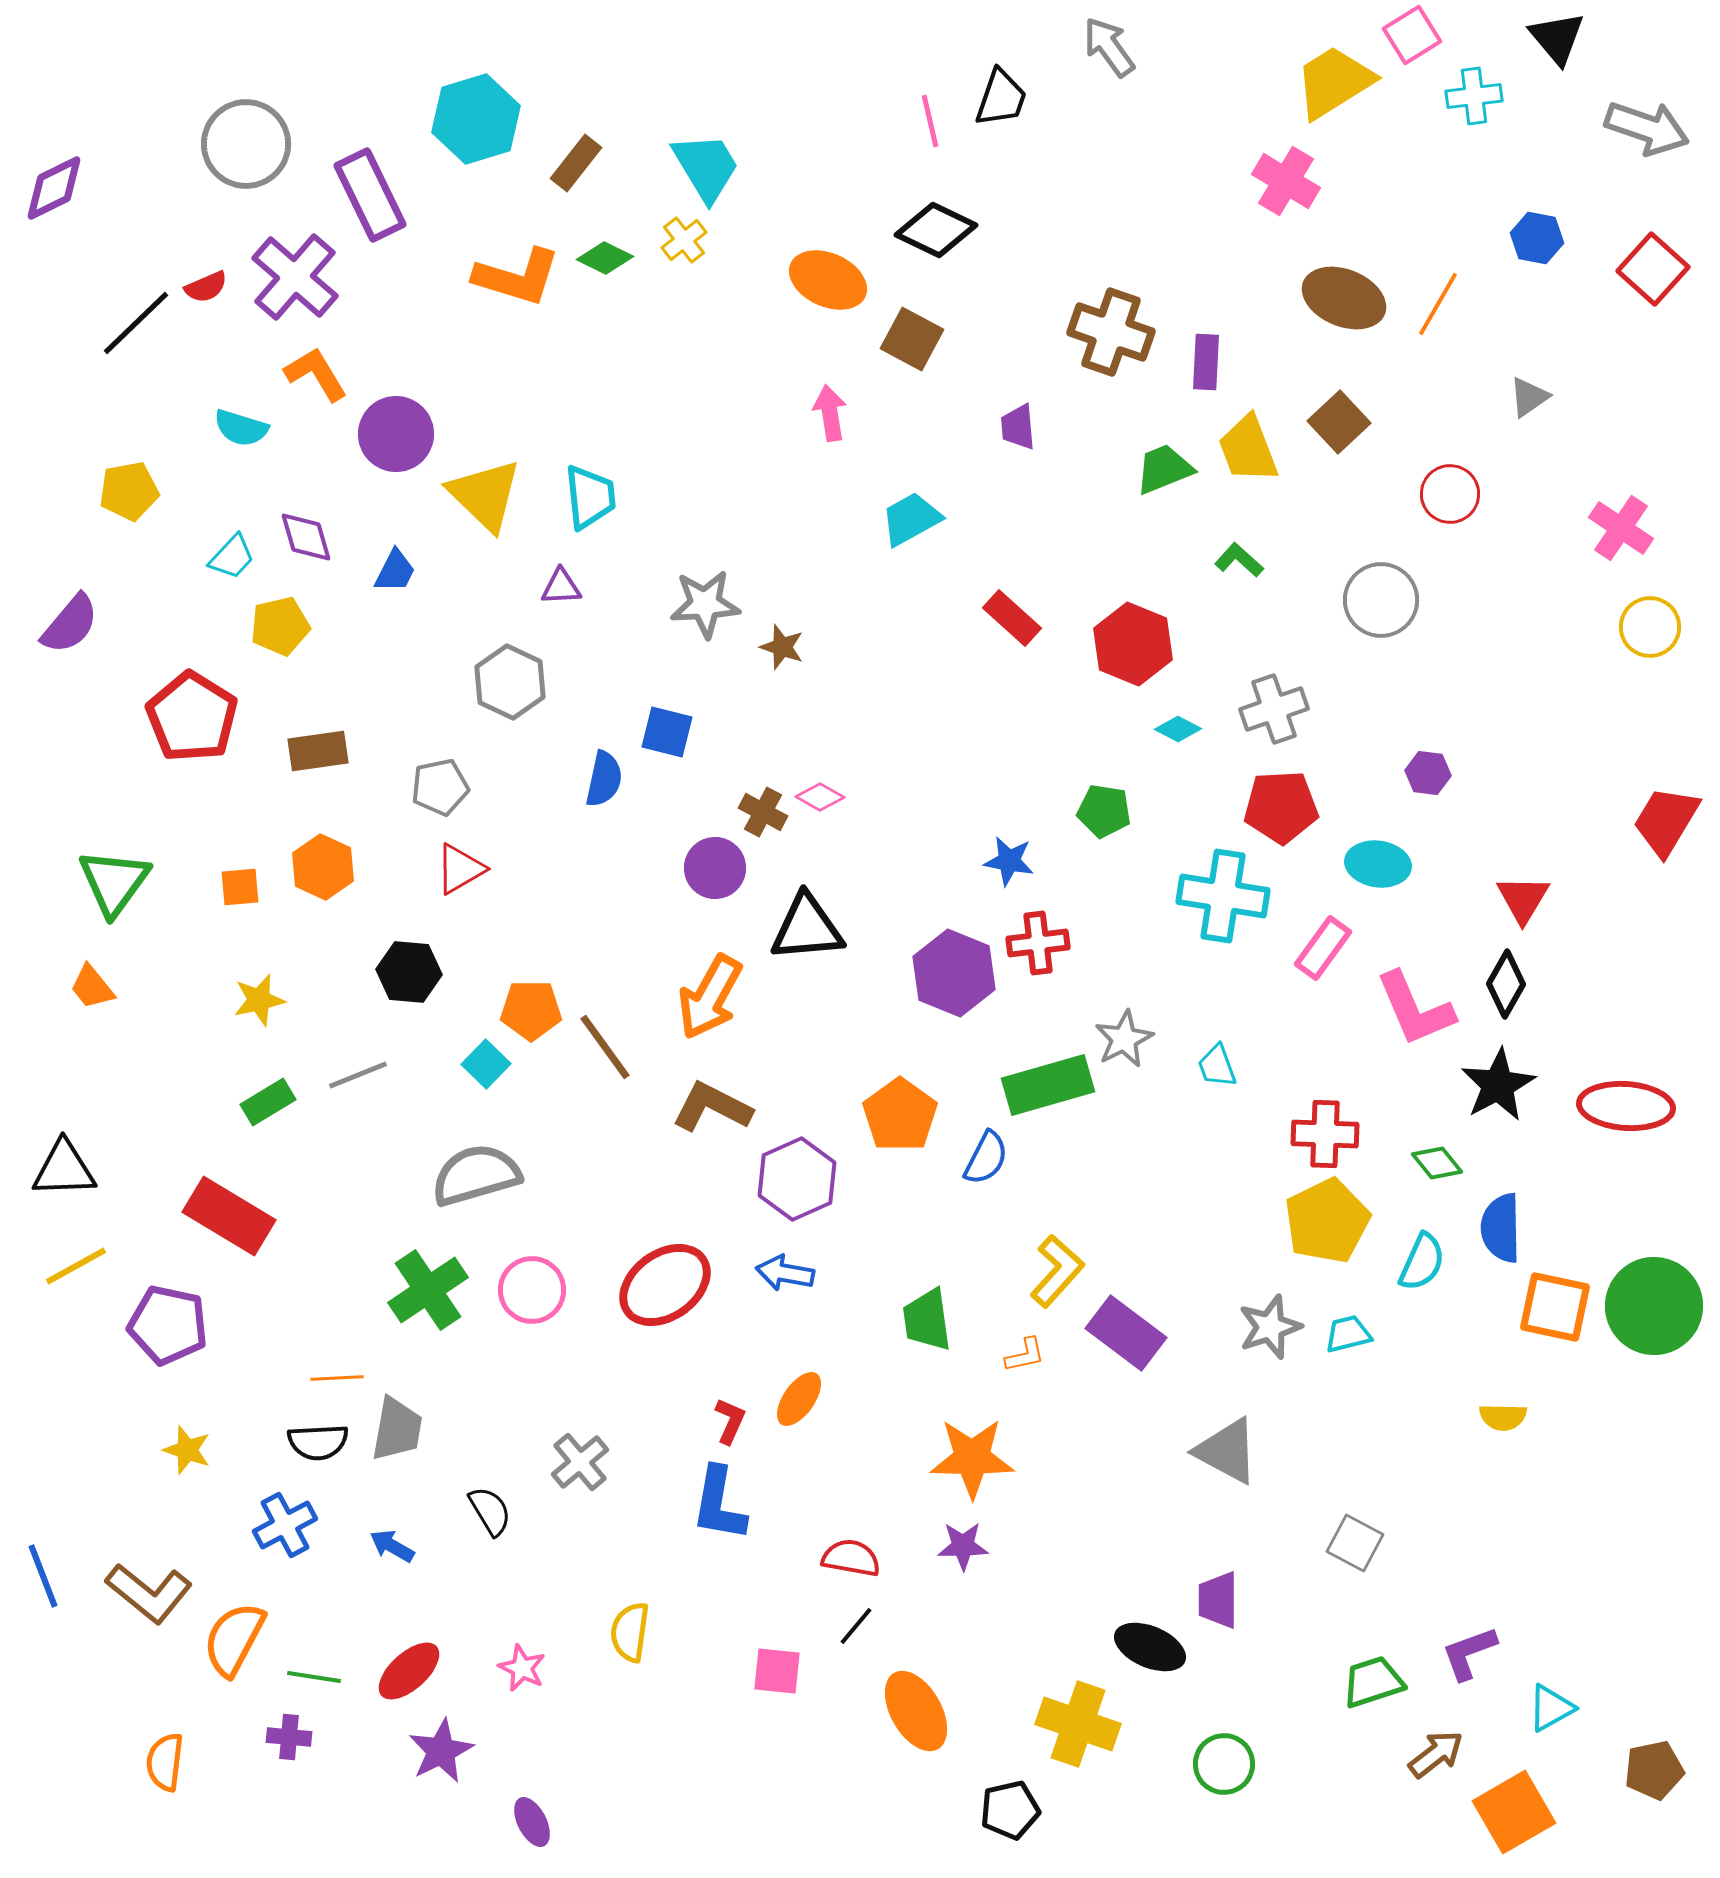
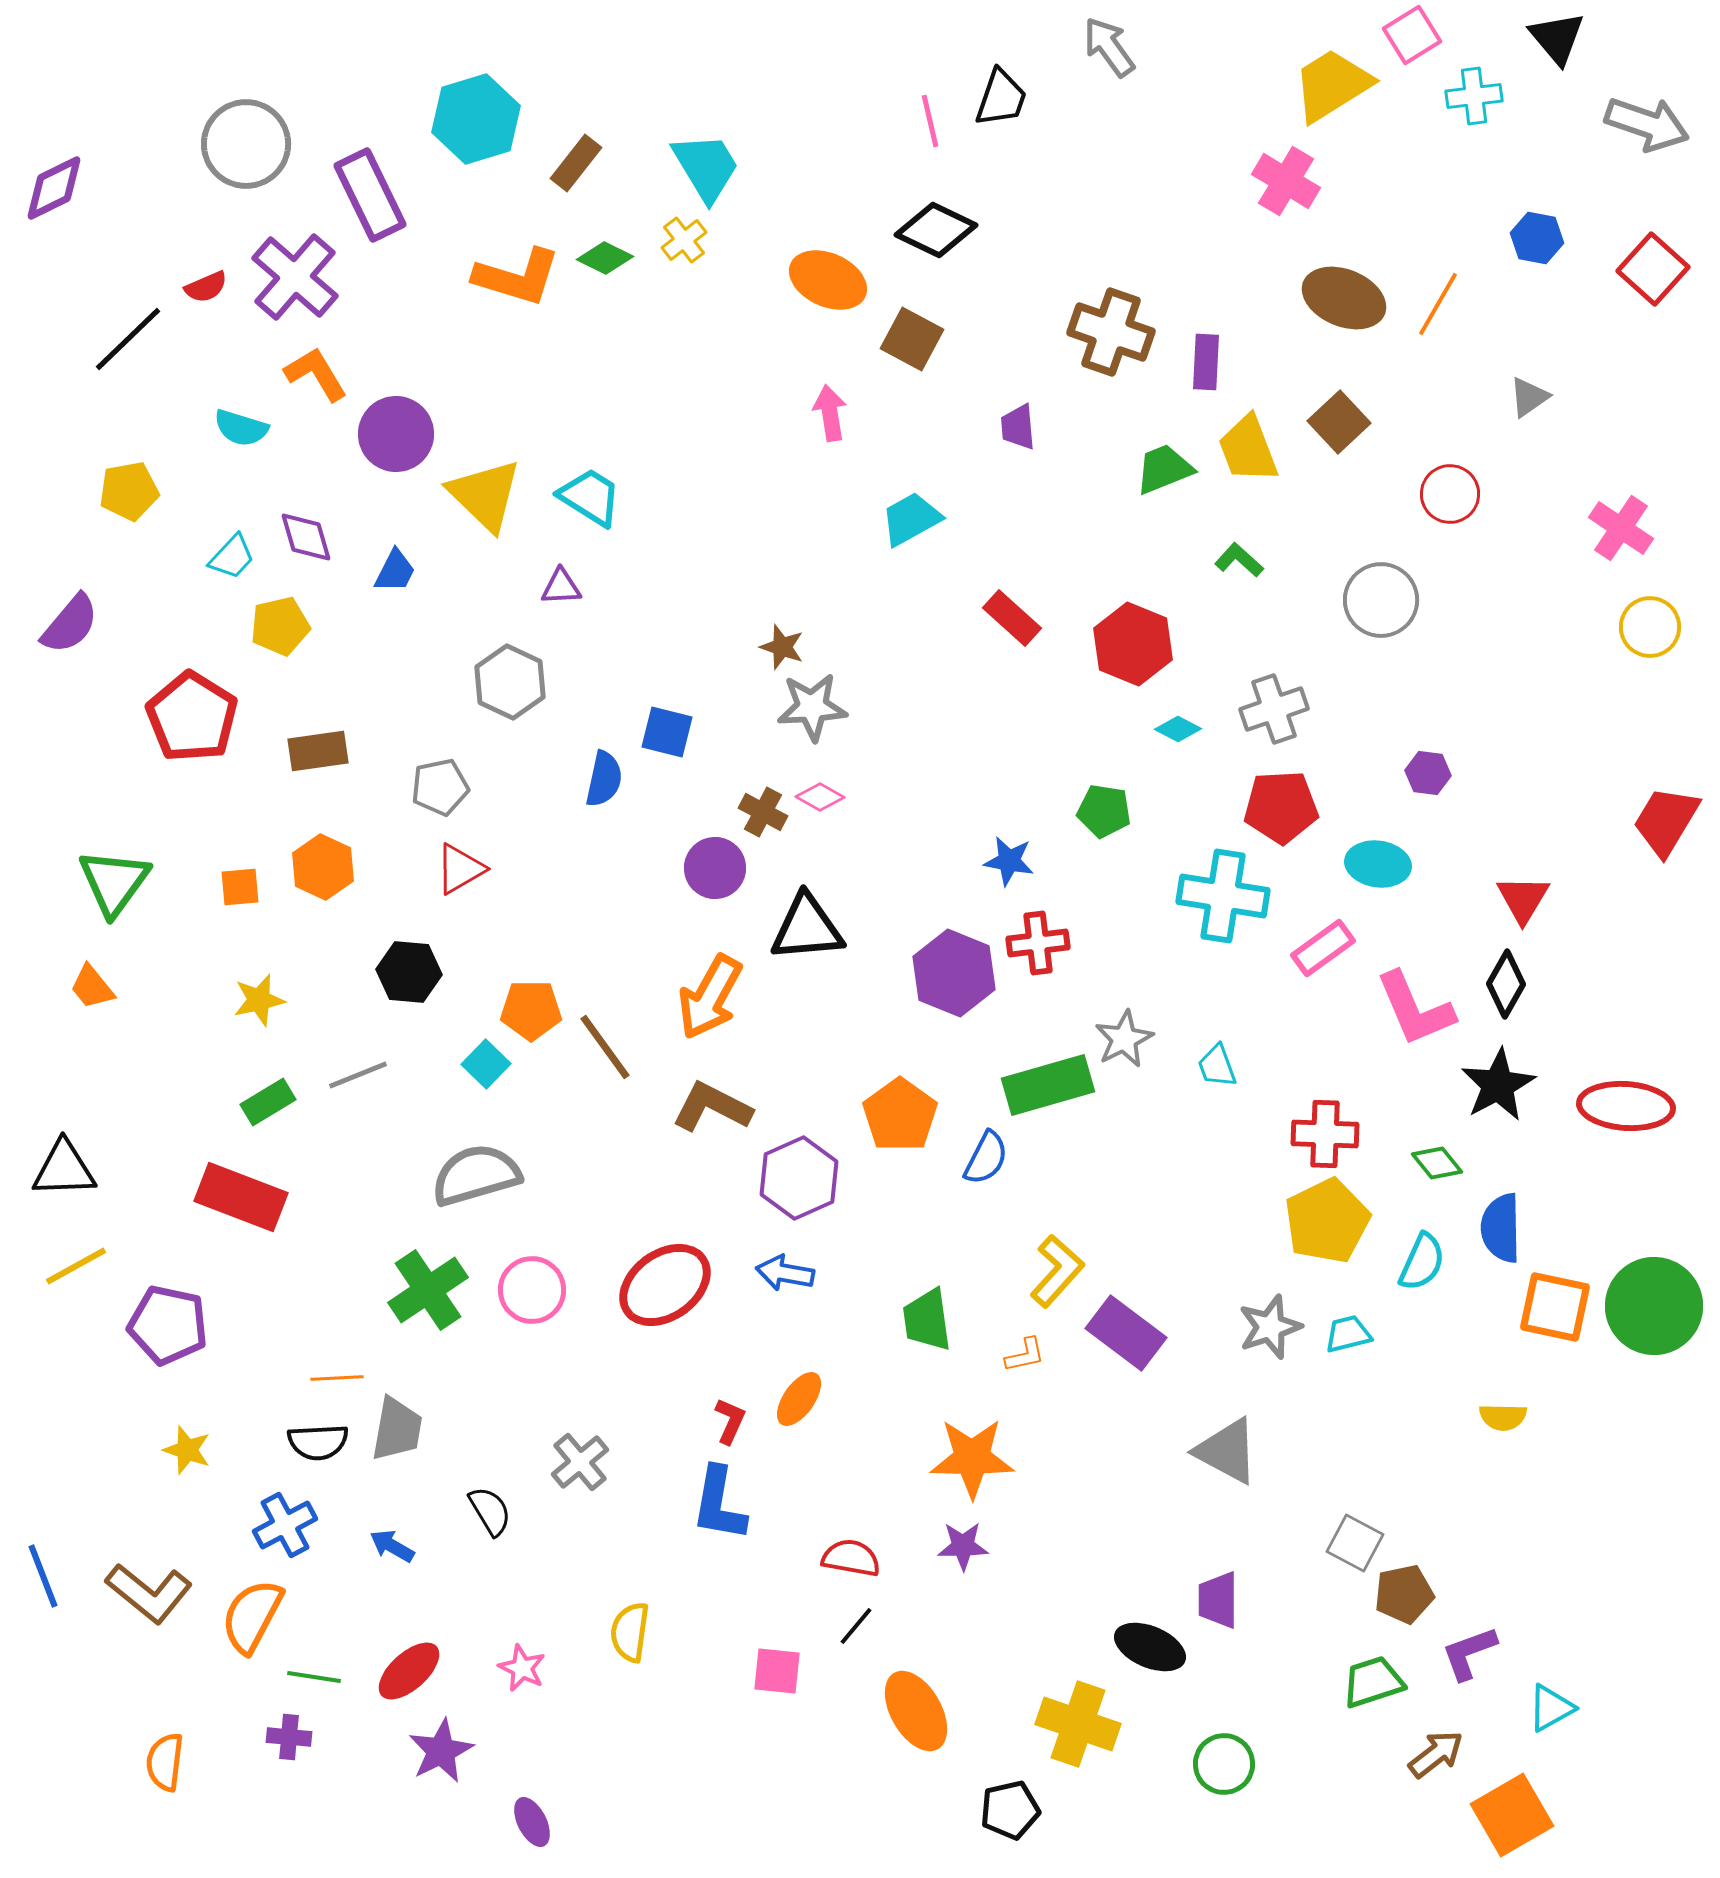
yellow trapezoid at (1334, 82): moved 2 px left, 3 px down
gray arrow at (1647, 128): moved 4 px up
black line at (136, 323): moved 8 px left, 16 px down
cyan trapezoid at (590, 497): rotated 52 degrees counterclockwise
gray star at (705, 604): moved 107 px right, 103 px down
pink rectangle at (1323, 948): rotated 18 degrees clockwise
purple hexagon at (797, 1179): moved 2 px right, 1 px up
red rectangle at (229, 1216): moved 12 px right, 19 px up; rotated 10 degrees counterclockwise
orange semicircle at (234, 1639): moved 18 px right, 23 px up
brown pentagon at (1654, 1770): moved 250 px left, 176 px up
orange square at (1514, 1812): moved 2 px left, 3 px down
